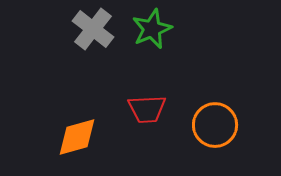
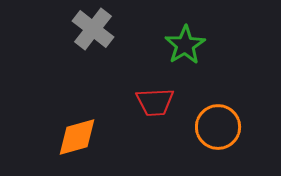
green star: moved 33 px right, 16 px down; rotated 9 degrees counterclockwise
red trapezoid: moved 8 px right, 7 px up
orange circle: moved 3 px right, 2 px down
